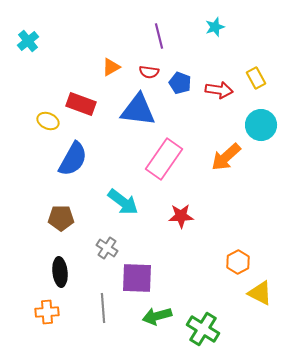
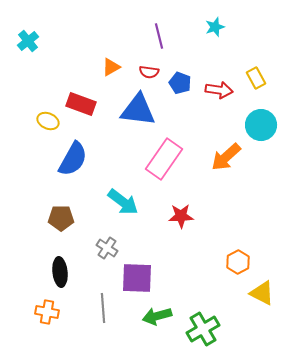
yellow triangle: moved 2 px right
orange cross: rotated 15 degrees clockwise
green cross: rotated 28 degrees clockwise
